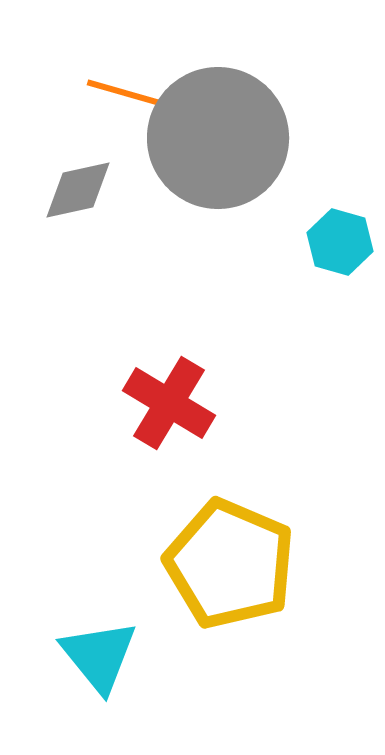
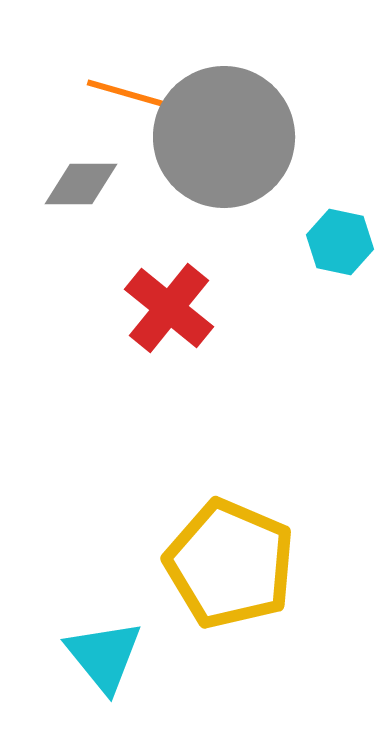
gray circle: moved 6 px right, 1 px up
gray diamond: moved 3 px right, 6 px up; rotated 12 degrees clockwise
cyan hexagon: rotated 4 degrees counterclockwise
red cross: moved 95 px up; rotated 8 degrees clockwise
cyan triangle: moved 5 px right
